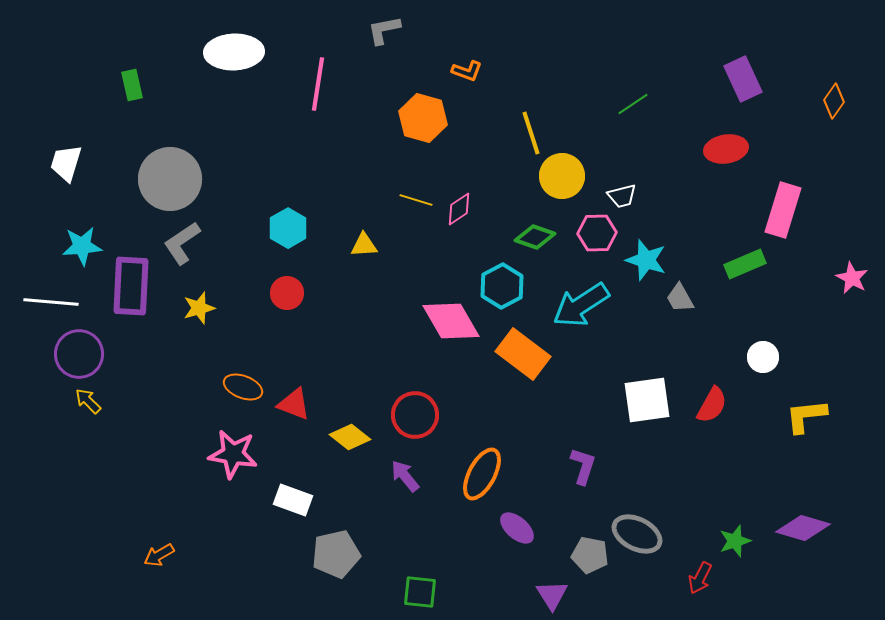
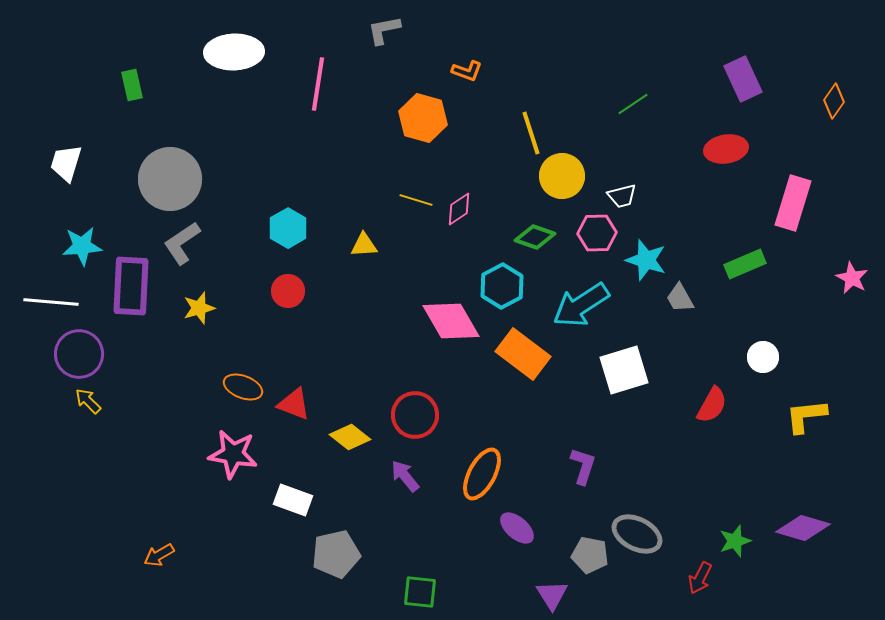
pink rectangle at (783, 210): moved 10 px right, 7 px up
red circle at (287, 293): moved 1 px right, 2 px up
white square at (647, 400): moved 23 px left, 30 px up; rotated 9 degrees counterclockwise
